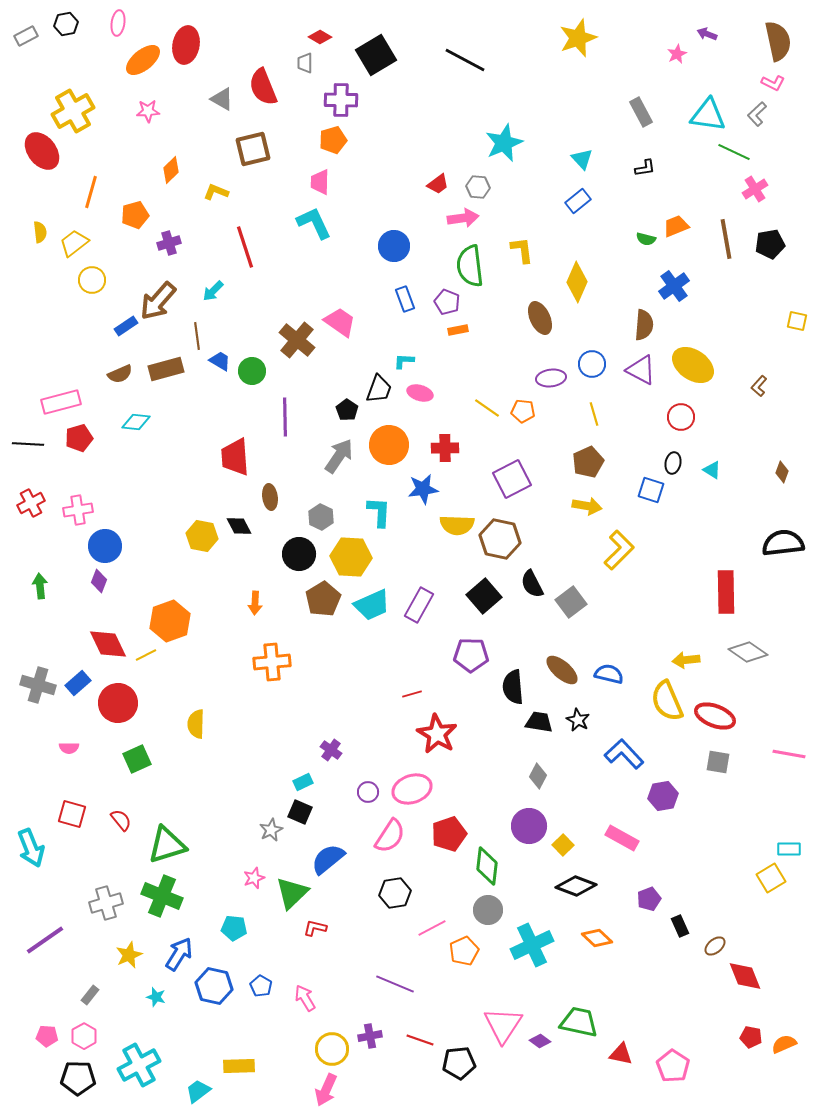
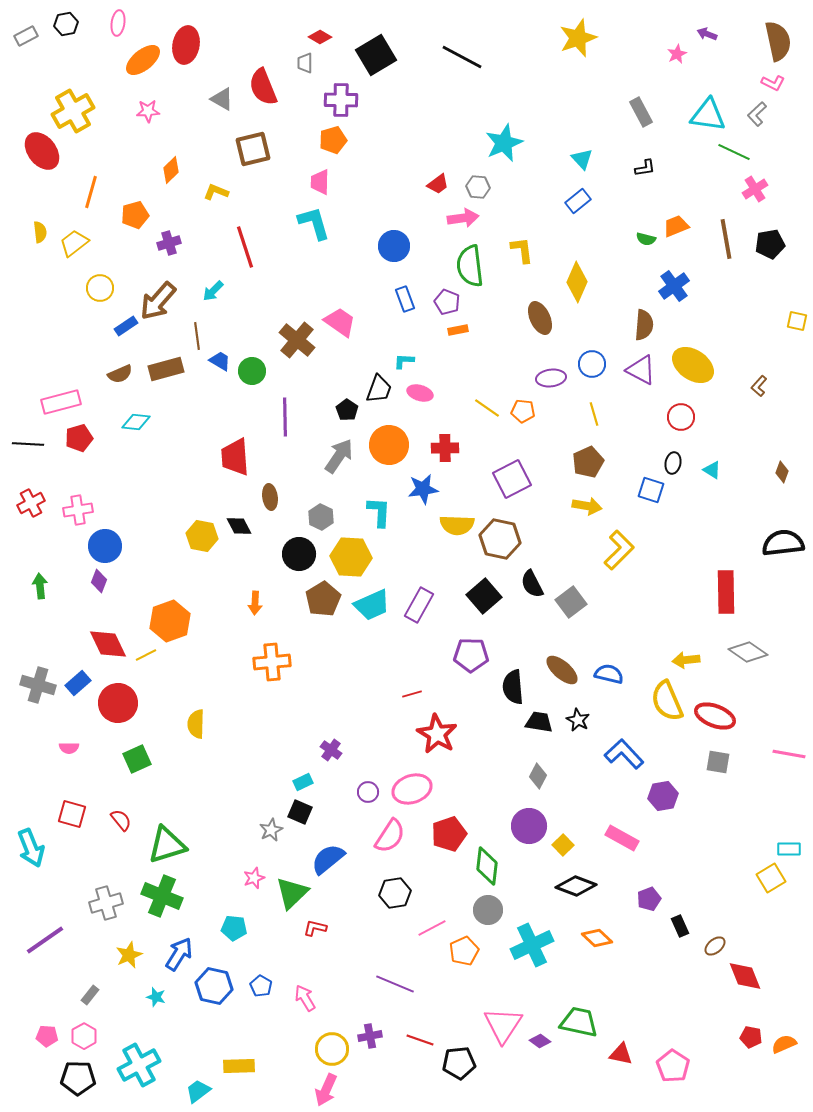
black line at (465, 60): moved 3 px left, 3 px up
cyan L-shape at (314, 223): rotated 9 degrees clockwise
yellow circle at (92, 280): moved 8 px right, 8 px down
